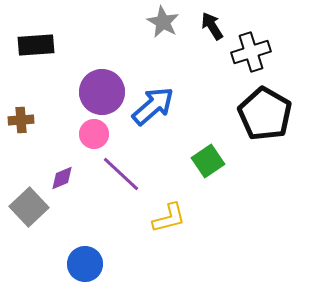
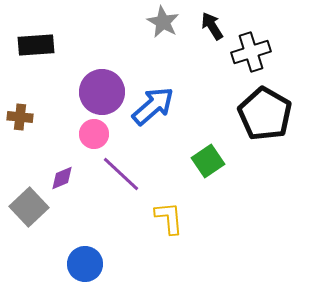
brown cross: moved 1 px left, 3 px up; rotated 10 degrees clockwise
yellow L-shape: rotated 81 degrees counterclockwise
